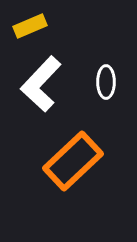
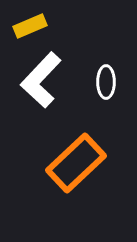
white L-shape: moved 4 px up
orange rectangle: moved 3 px right, 2 px down
